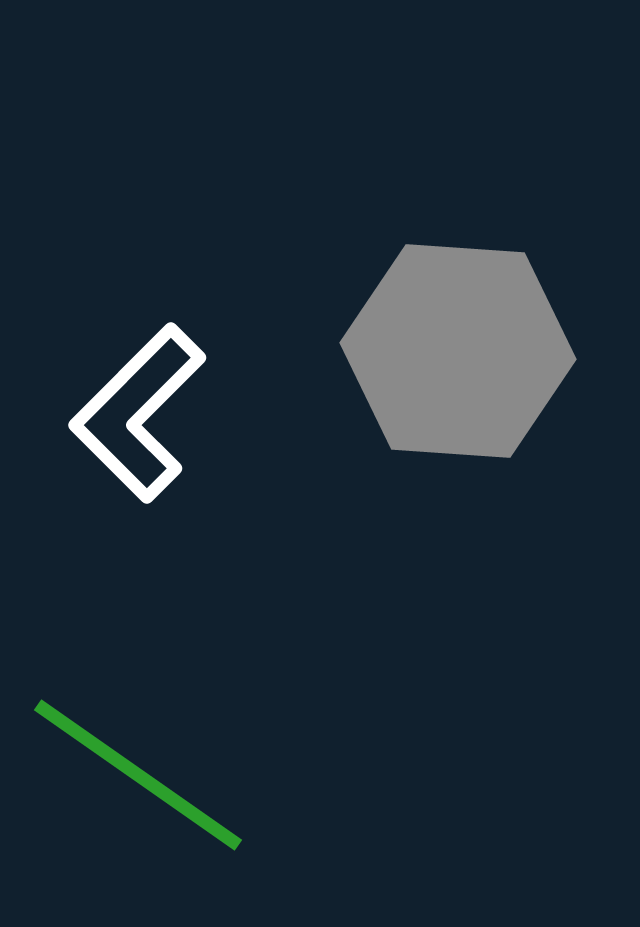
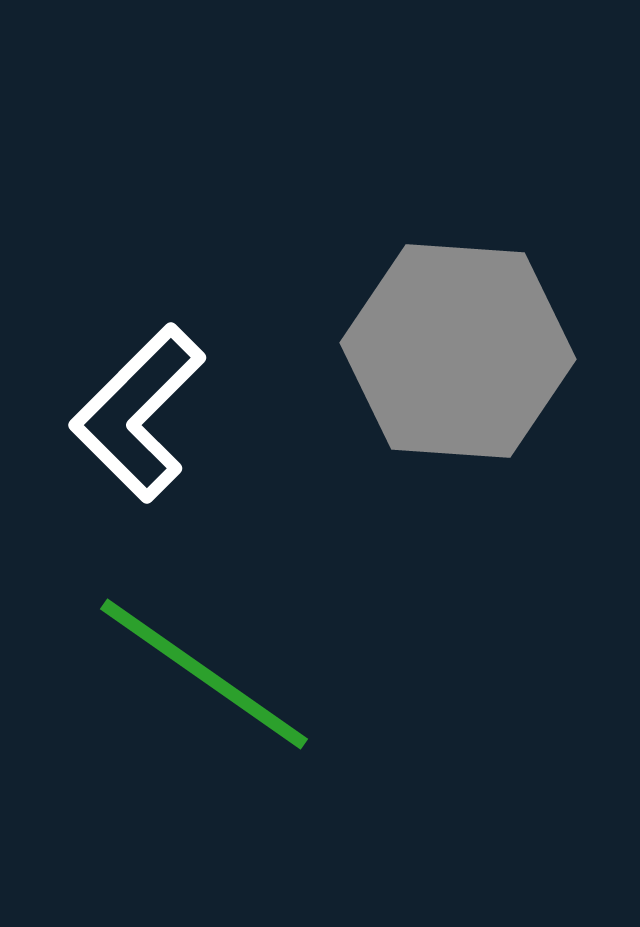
green line: moved 66 px right, 101 px up
